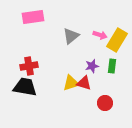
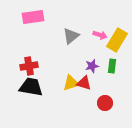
black trapezoid: moved 6 px right
